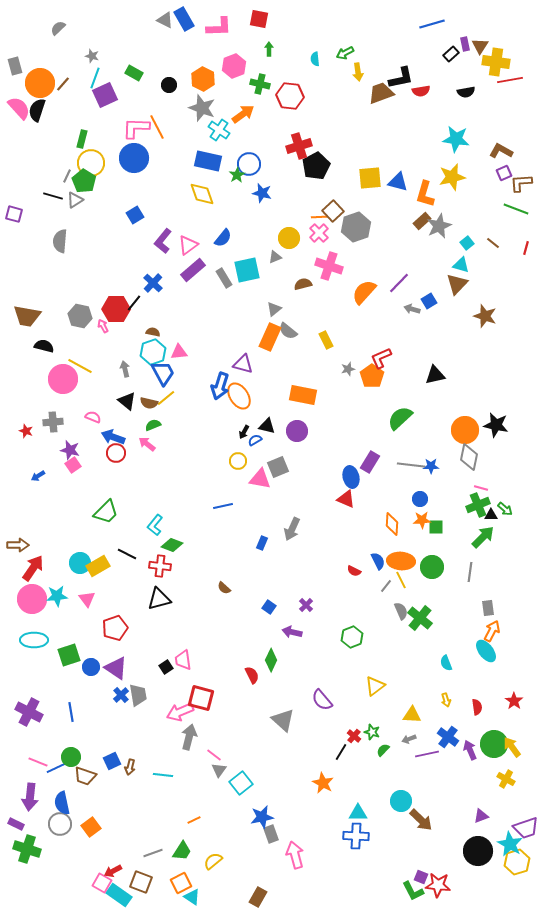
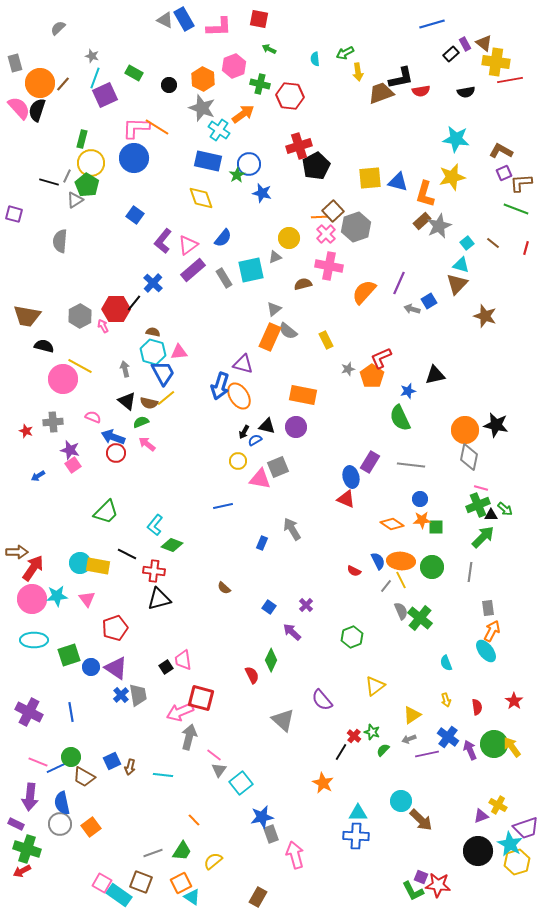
purple rectangle at (465, 44): rotated 16 degrees counterclockwise
brown triangle at (480, 46): moved 4 px right, 3 px up; rotated 24 degrees counterclockwise
green arrow at (269, 49): rotated 64 degrees counterclockwise
gray rectangle at (15, 66): moved 3 px up
orange line at (157, 127): rotated 30 degrees counterclockwise
green pentagon at (84, 181): moved 3 px right, 4 px down
yellow diamond at (202, 194): moved 1 px left, 4 px down
black line at (53, 196): moved 4 px left, 14 px up
blue square at (135, 215): rotated 24 degrees counterclockwise
pink cross at (319, 233): moved 7 px right, 1 px down
pink cross at (329, 266): rotated 8 degrees counterclockwise
cyan square at (247, 270): moved 4 px right
purple line at (399, 283): rotated 20 degrees counterclockwise
gray hexagon at (80, 316): rotated 20 degrees clockwise
cyan hexagon at (153, 352): rotated 25 degrees counterclockwise
green semicircle at (400, 418): rotated 72 degrees counterclockwise
green semicircle at (153, 425): moved 12 px left, 3 px up
purple circle at (297, 431): moved 1 px left, 4 px up
blue star at (431, 466): moved 23 px left, 75 px up; rotated 14 degrees counterclockwise
orange diamond at (392, 524): rotated 60 degrees counterclockwise
gray arrow at (292, 529): rotated 125 degrees clockwise
brown arrow at (18, 545): moved 1 px left, 7 px down
yellow rectangle at (98, 566): rotated 40 degrees clockwise
red cross at (160, 566): moved 6 px left, 5 px down
purple arrow at (292, 632): rotated 30 degrees clockwise
yellow triangle at (412, 715): rotated 36 degrees counterclockwise
brown trapezoid at (85, 776): moved 1 px left, 1 px down; rotated 10 degrees clockwise
yellow cross at (506, 779): moved 8 px left, 26 px down
orange line at (194, 820): rotated 72 degrees clockwise
red arrow at (113, 871): moved 91 px left
